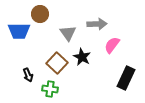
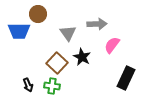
brown circle: moved 2 px left
black arrow: moved 10 px down
green cross: moved 2 px right, 3 px up
